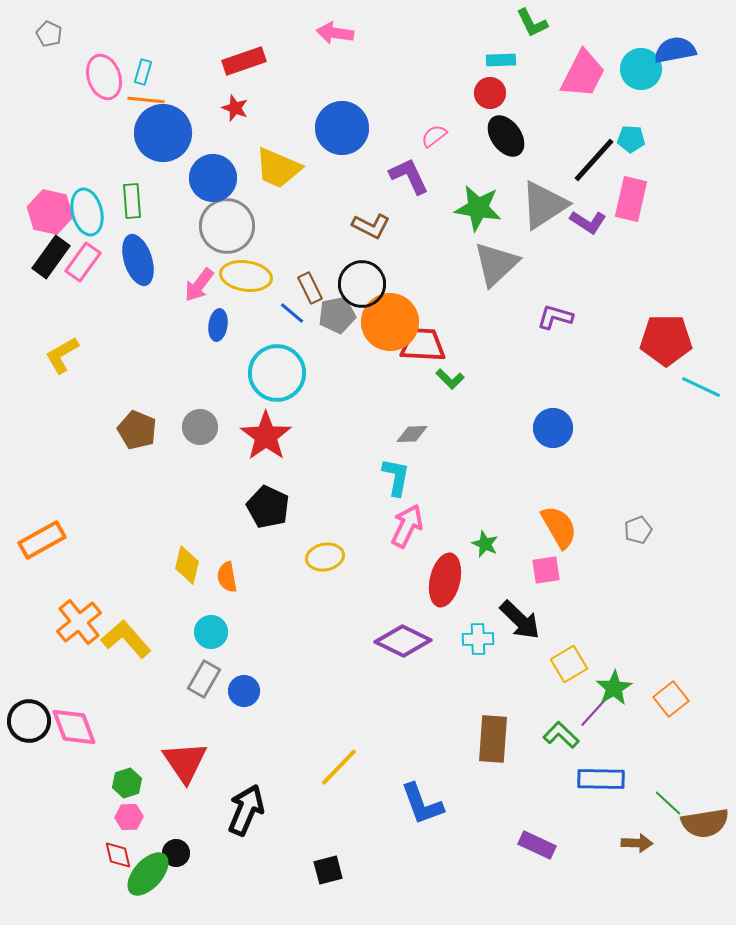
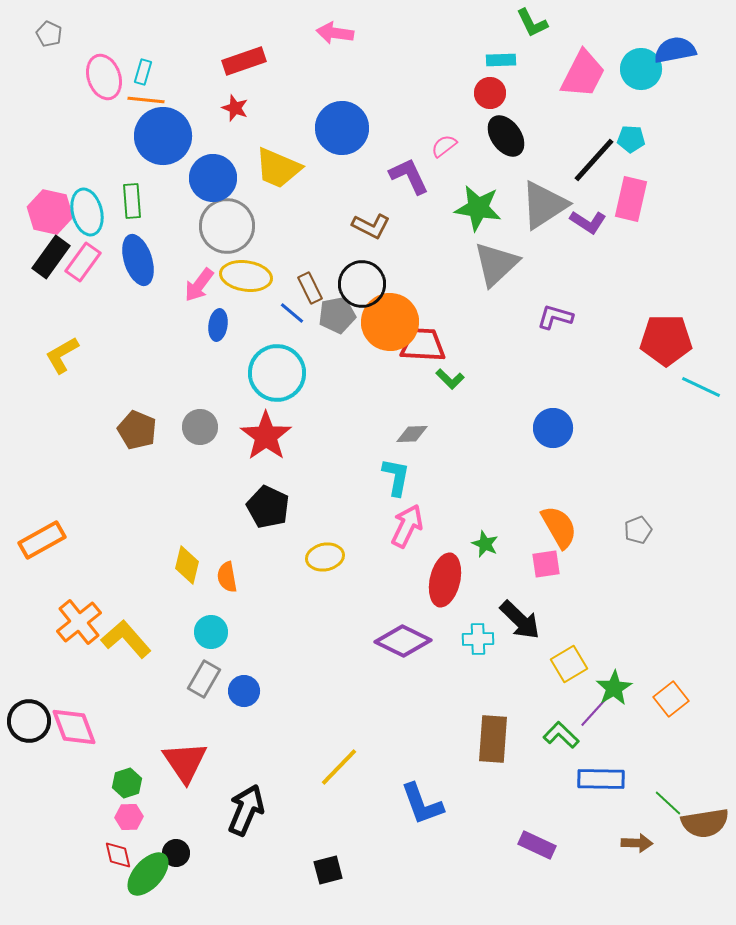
blue circle at (163, 133): moved 3 px down
pink semicircle at (434, 136): moved 10 px right, 10 px down
pink square at (546, 570): moved 6 px up
